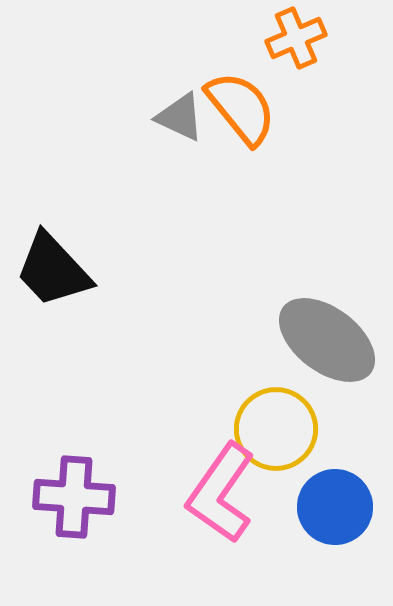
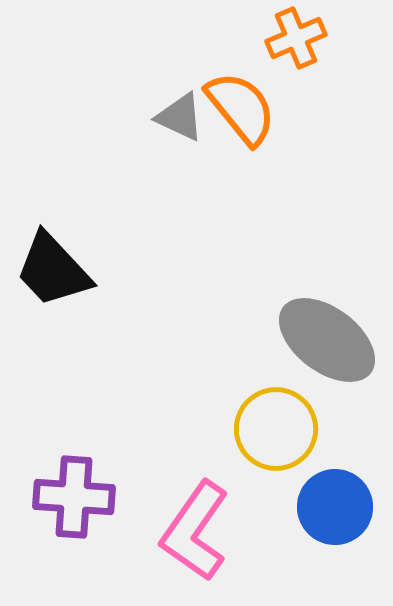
pink L-shape: moved 26 px left, 38 px down
